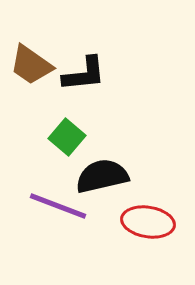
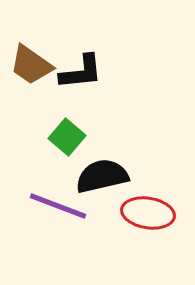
black L-shape: moved 3 px left, 2 px up
red ellipse: moved 9 px up
